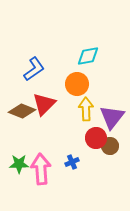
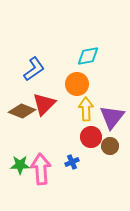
red circle: moved 5 px left, 1 px up
green star: moved 1 px right, 1 px down
